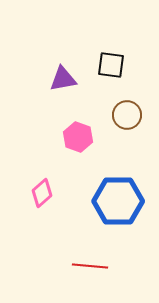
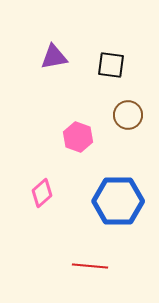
purple triangle: moved 9 px left, 22 px up
brown circle: moved 1 px right
